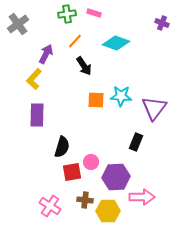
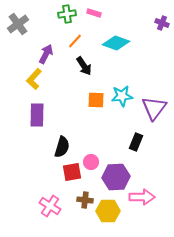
cyan star: moved 1 px right; rotated 10 degrees counterclockwise
